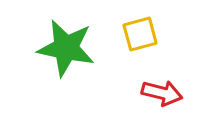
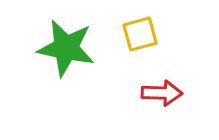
red arrow: rotated 12 degrees counterclockwise
